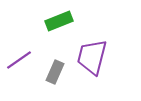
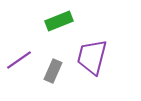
gray rectangle: moved 2 px left, 1 px up
